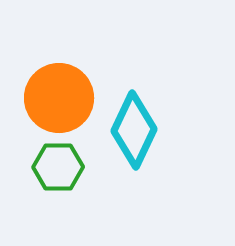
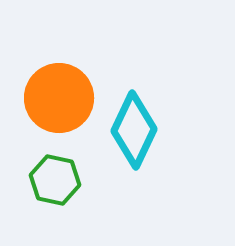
green hexagon: moved 3 px left, 13 px down; rotated 12 degrees clockwise
